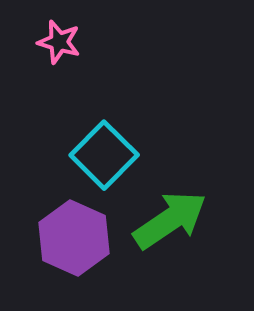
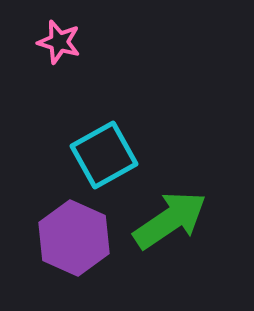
cyan square: rotated 16 degrees clockwise
